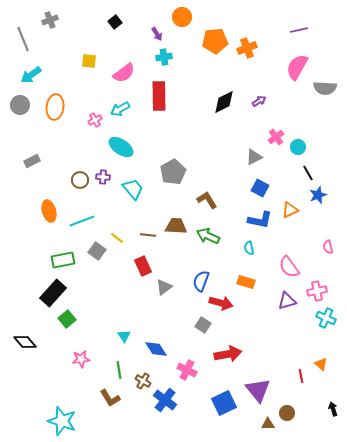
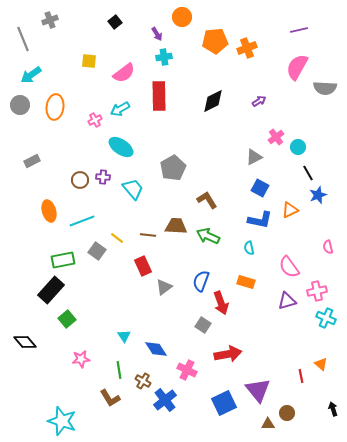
black diamond at (224, 102): moved 11 px left, 1 px up
gray pentagon at (173, 172): moved 4 px up
black rectangle at (53, 293): moved 2 px left, 3 px up
red arrow at (221, 303): rotated 55 degrees clockwise
blue cross at (165, 400): rotated 15 degrees clockwise
